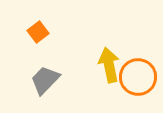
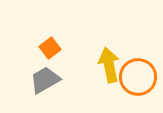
orange square: moved 12 px right, 16 px down
gray trapezoid: rotated 16 degrees clockwise
